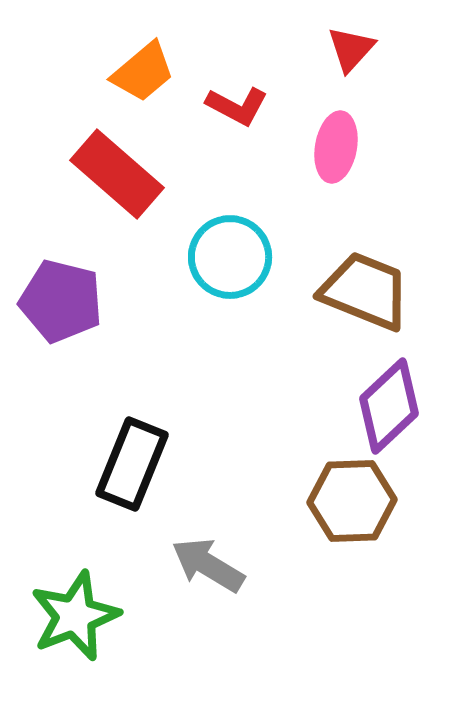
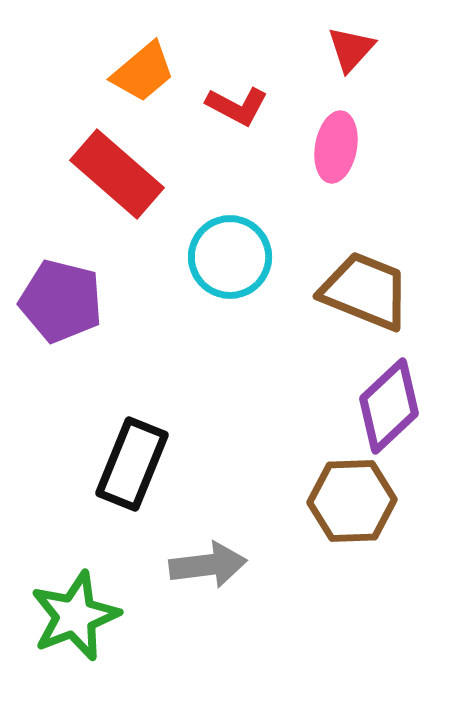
gray arrow: rotated 142 degrees clockwise
